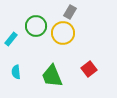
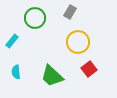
green circle: moved 1 px left, 8 px up
yellow circle: moved 15 px right, 9 px down
cyan rectangle: moved 1 px right, 2 px down
green trapezoid: rotated 25 degrees counterclockwise
